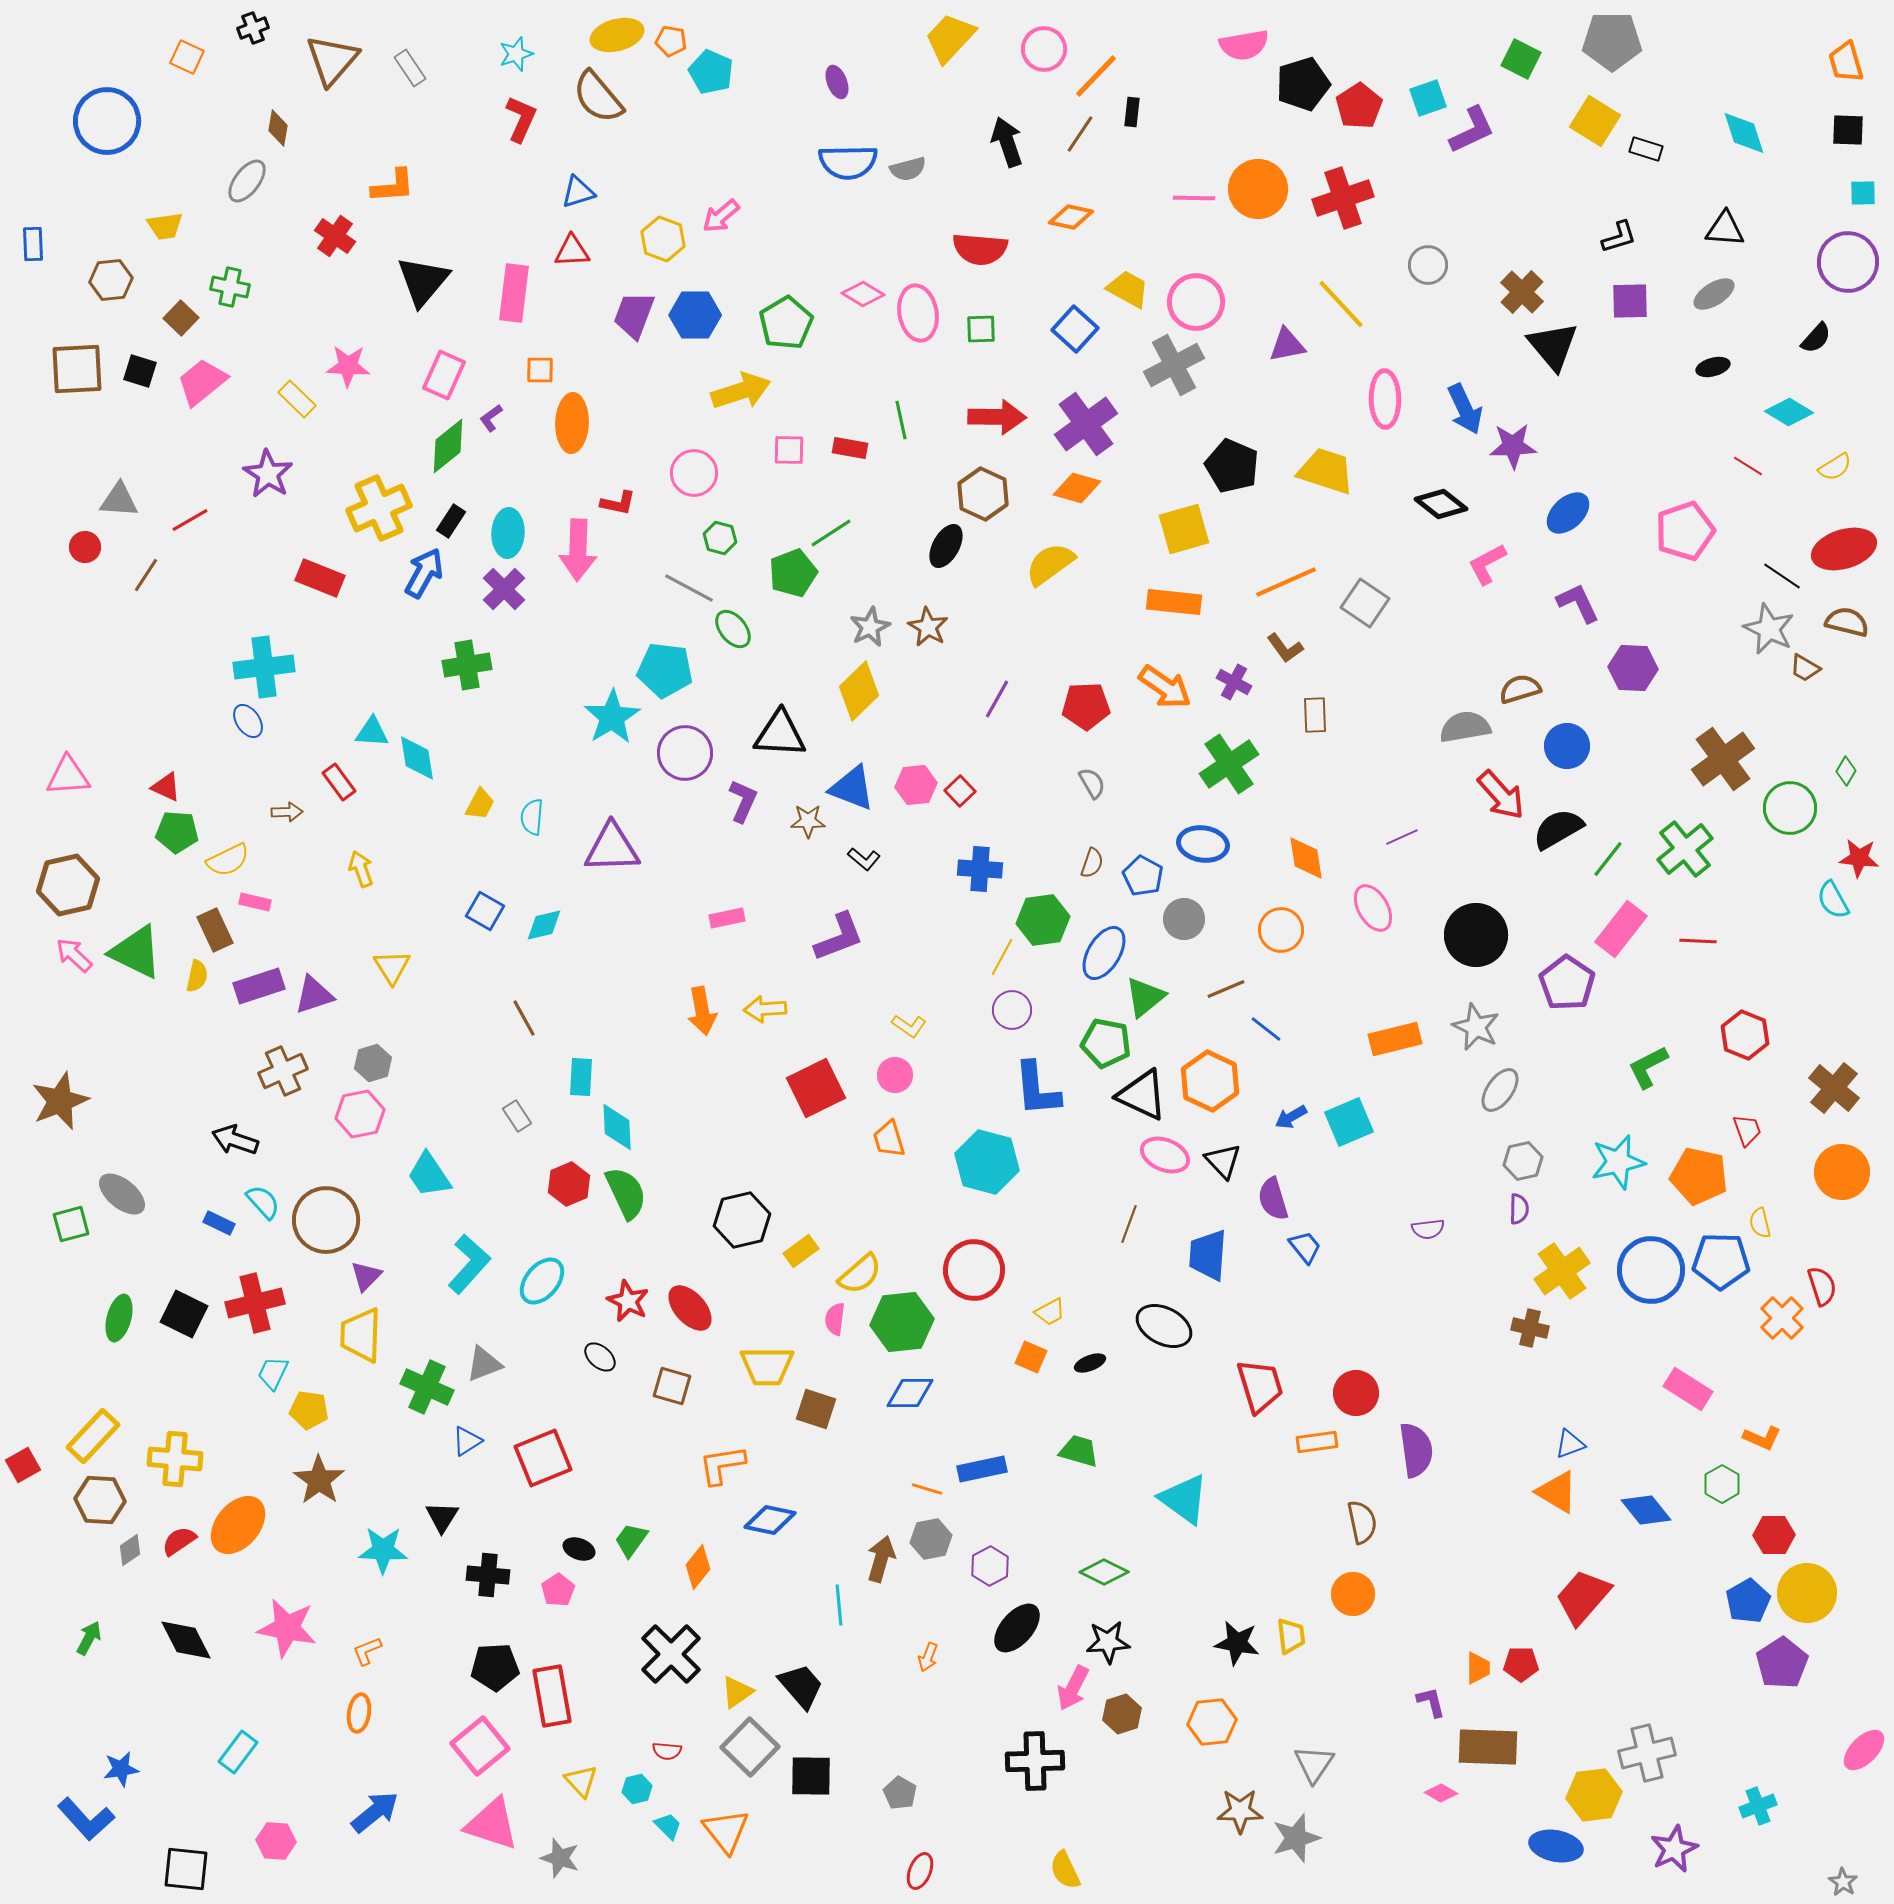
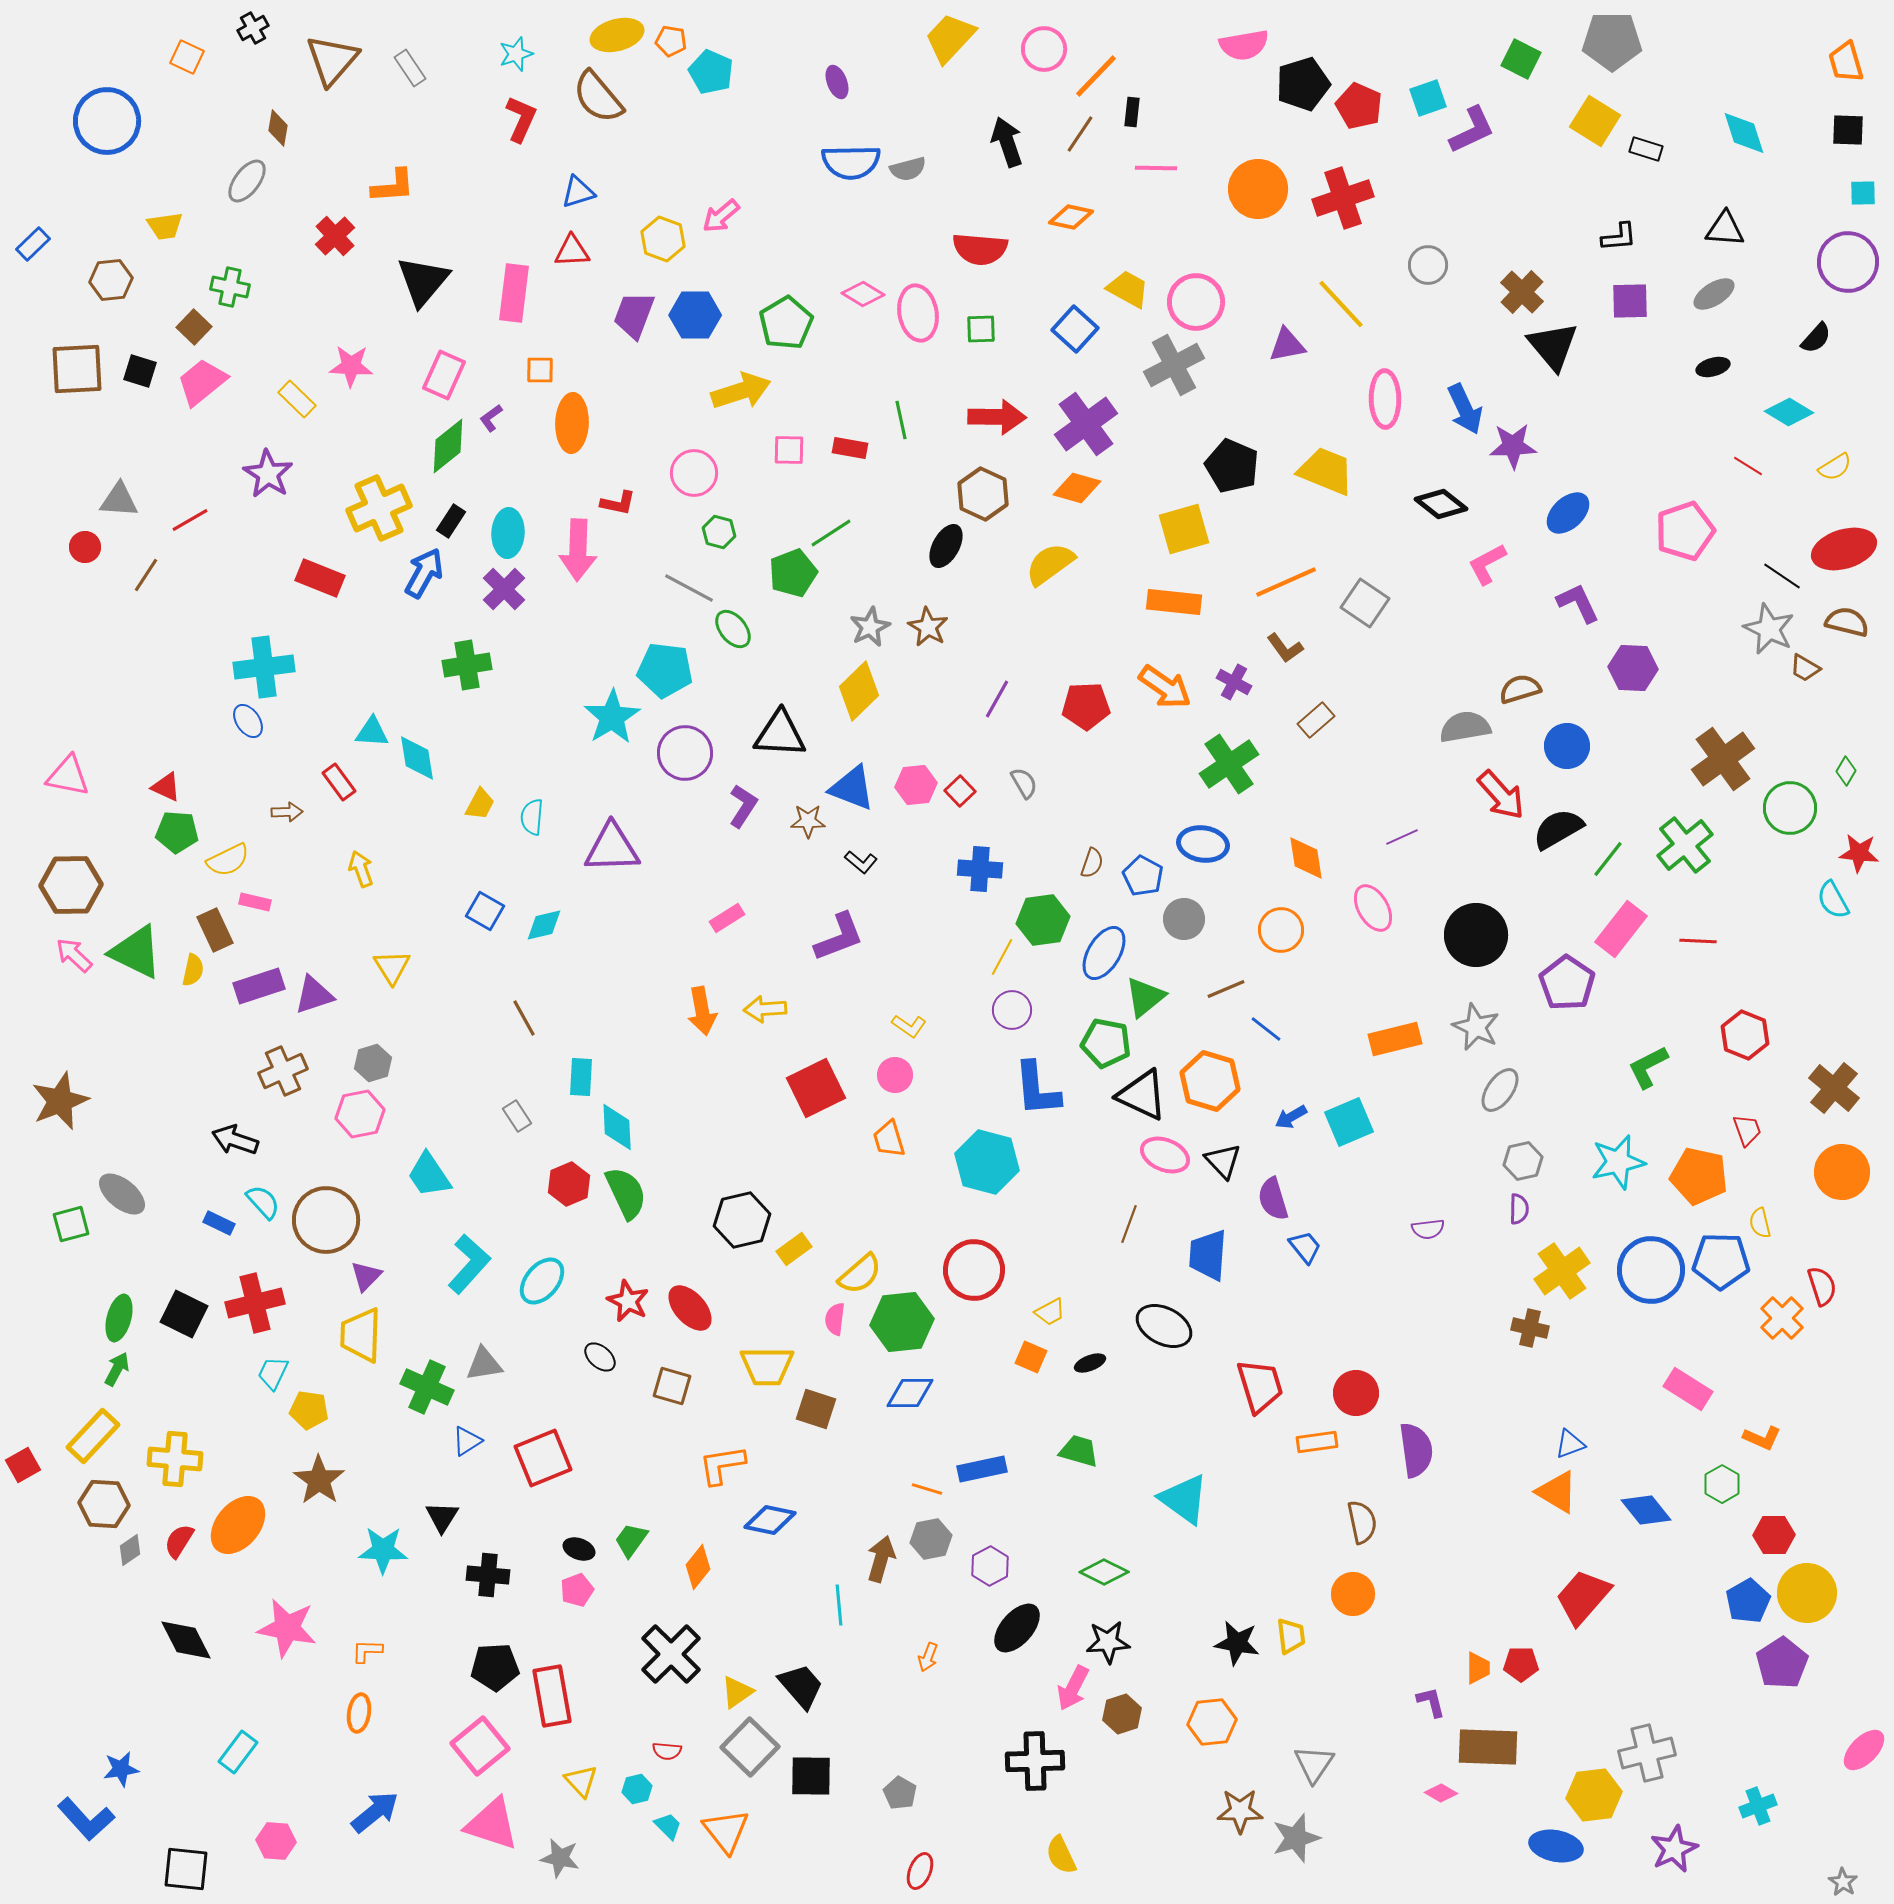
black cross at (253, 28): rotated 8 degrees counterclockwise
red pentagon at (1359, 106): rotated 15 degrees counterclockwise
blue semicircle at (848, 162): moved 3 px right
pink line at (1194, 198): moved 38 px left, 30 px up
red cross at (335, 236): rotated 12 degrees clockwise
black L-shape at (1619, 237): rotated 12 degrees clockwise
blue rectangle at (33, 244): rotated 48 degrees clockwise
brown square at (181, 318): moved 13 px right, 9 px down
pink star at (348, 366): moved 3 px right
yellow trapezoid at (1326, 471): rotated 4 degrees clockwise
green hexagon at (720, 538): moved 1 px left, 6 px up
brown rectangle at (1315, 715): moved 1 px right, 5 px down; rotated 51 degrees clockwise
pink triangle at (68, 776): rotated 15 degrees clockwise
gray semicircle at (1092, 783): moved 68 px left
purple L-shape at (743, 801): moved 5 px down; rotated 9 degrees clockwise
green cross at (1685, 849): moved 4 px up
red star at (1859, 858): moved 5 px up
black L-shape at (864, 859): moved 3 px left, 3 px down
brown hexagon at (68, 885): moved 3 px right; rotated 12 degrees clockwise
pink rectangle at (727, 918): rotated 20 degrees counterclockwise
yellow semicircle at (197, 976): moved 4 px left, 6 px up
orange hexagon at (1210, 1081): rotated 8 degrees counterclockwise
yellow rectangle at (801, 1251): moved 7 px left, 2 px up
gray triangle at (484, 1364): rotated 12 degrees clockwise
brown hexagon at (100, 1500): moved 4 px right, 4 px down
red semicircle at (179, 1541): rotated 24 degrees counterclockwise
pink pentagon at (558, 1590): moved 19 px right; rotated 12 degrees clockwise
green arrow at (89, 1638): moved 28 px right, 269 px up
orange L-shape at (367, 1651): rotated 24 degrees clockwise
gray star at (560, 1858): rotated 6 degrees counterclockwise
yellow semicircle at (1065, 1870): moved 4 px left, 15 px up
